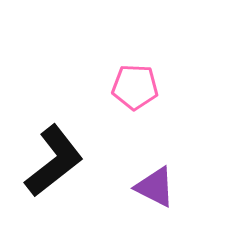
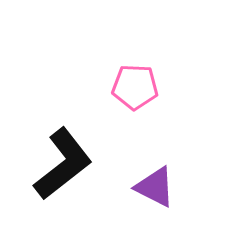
black L-shape: moved 9 px right, 3 px down
